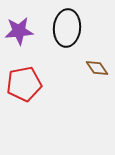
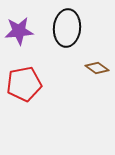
brown diamond: rotated 20 degrees counterclockwise
